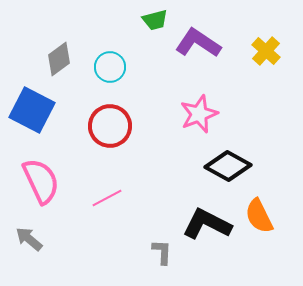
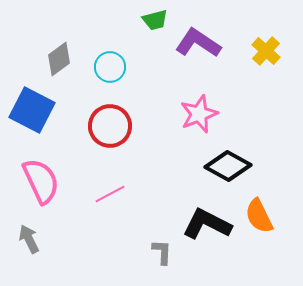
pink line: moved 3 px right, 4 px up
gray arrow: rotated 24 degrees clockwise
